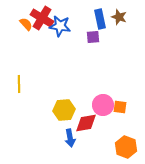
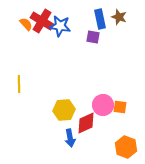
red cross: moved 3 px down
purple square: rotated 16 degrees clockwise
red diamond: rotated 15 degrees counterclockwise
